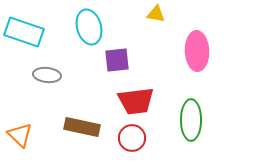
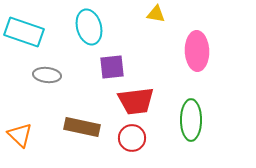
purple square: moved 5 px left, 7 px down
